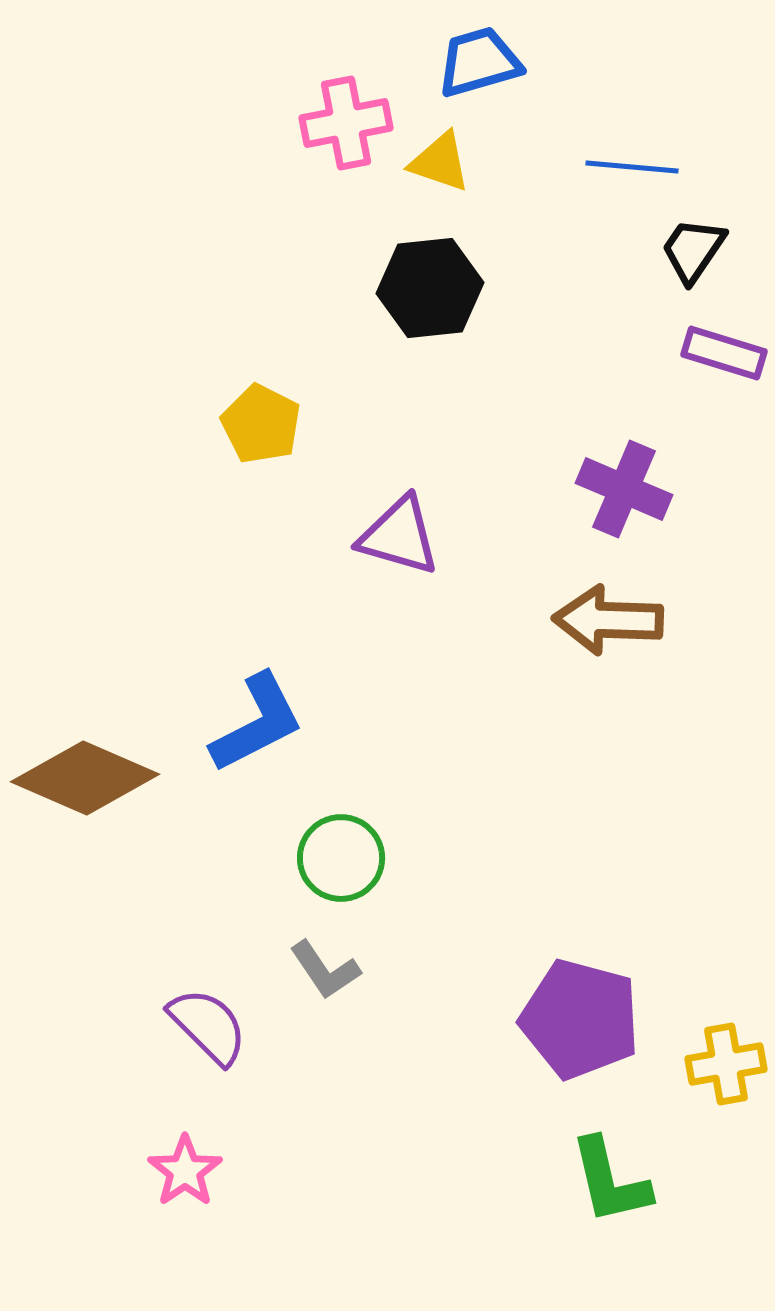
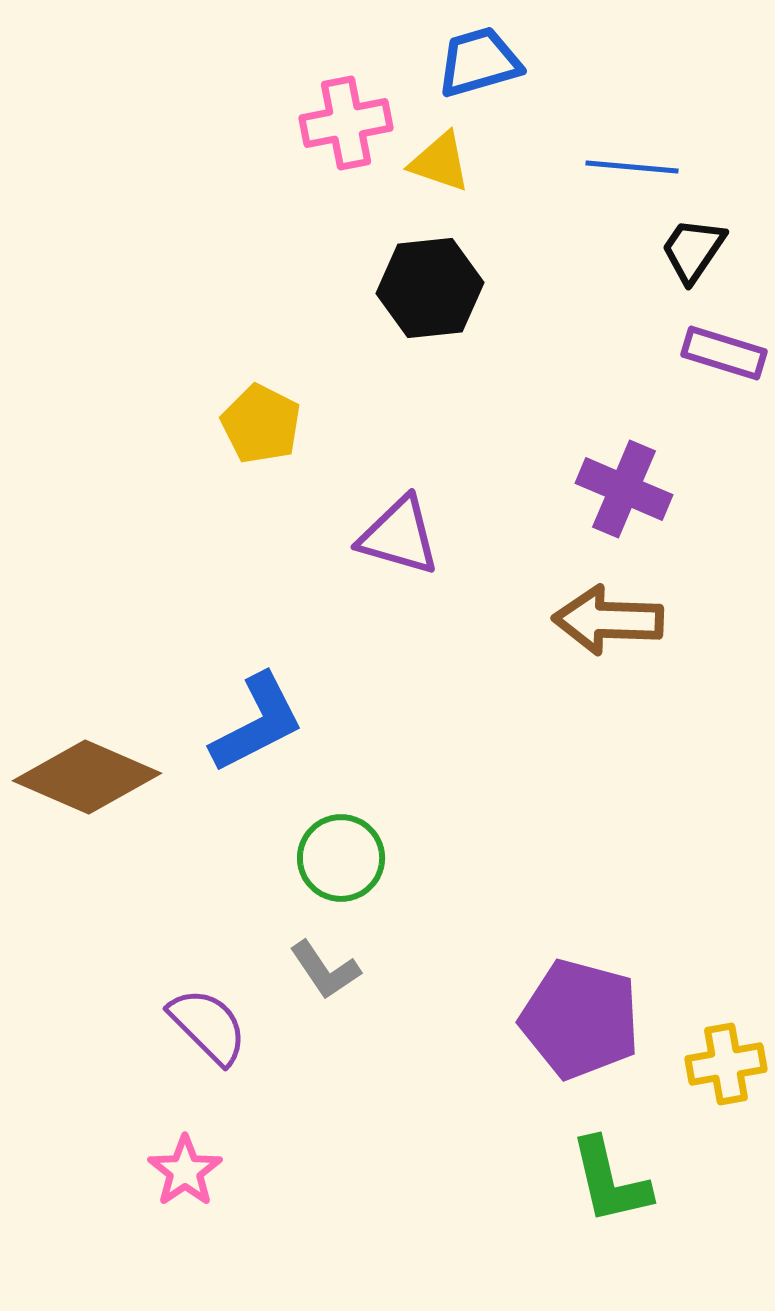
brown diamond: moved 2 px right, 1 px up
